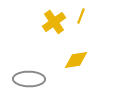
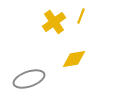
yellow diamond: moved 2 px left, 1 px up
gray ellipse: rotated 20 degrees counterclockwise
